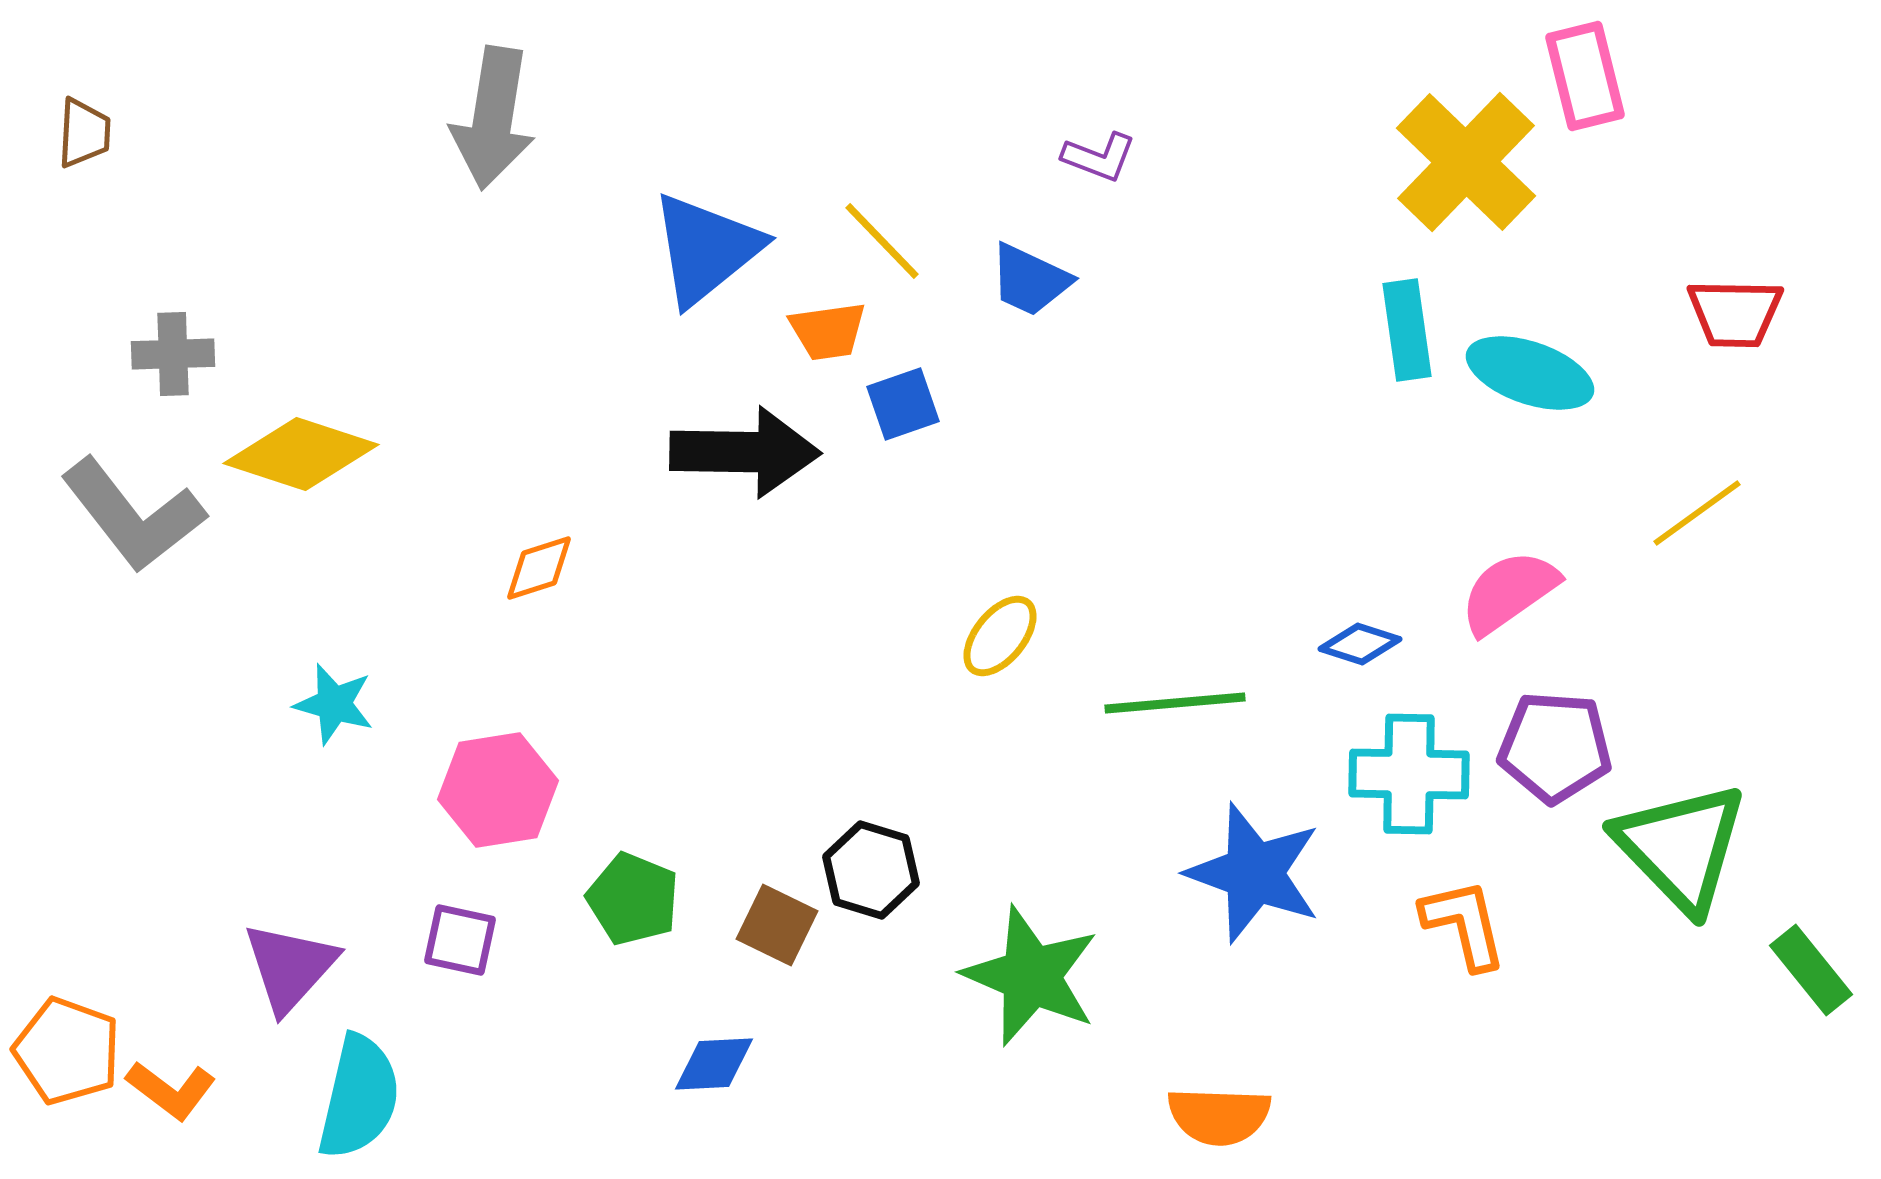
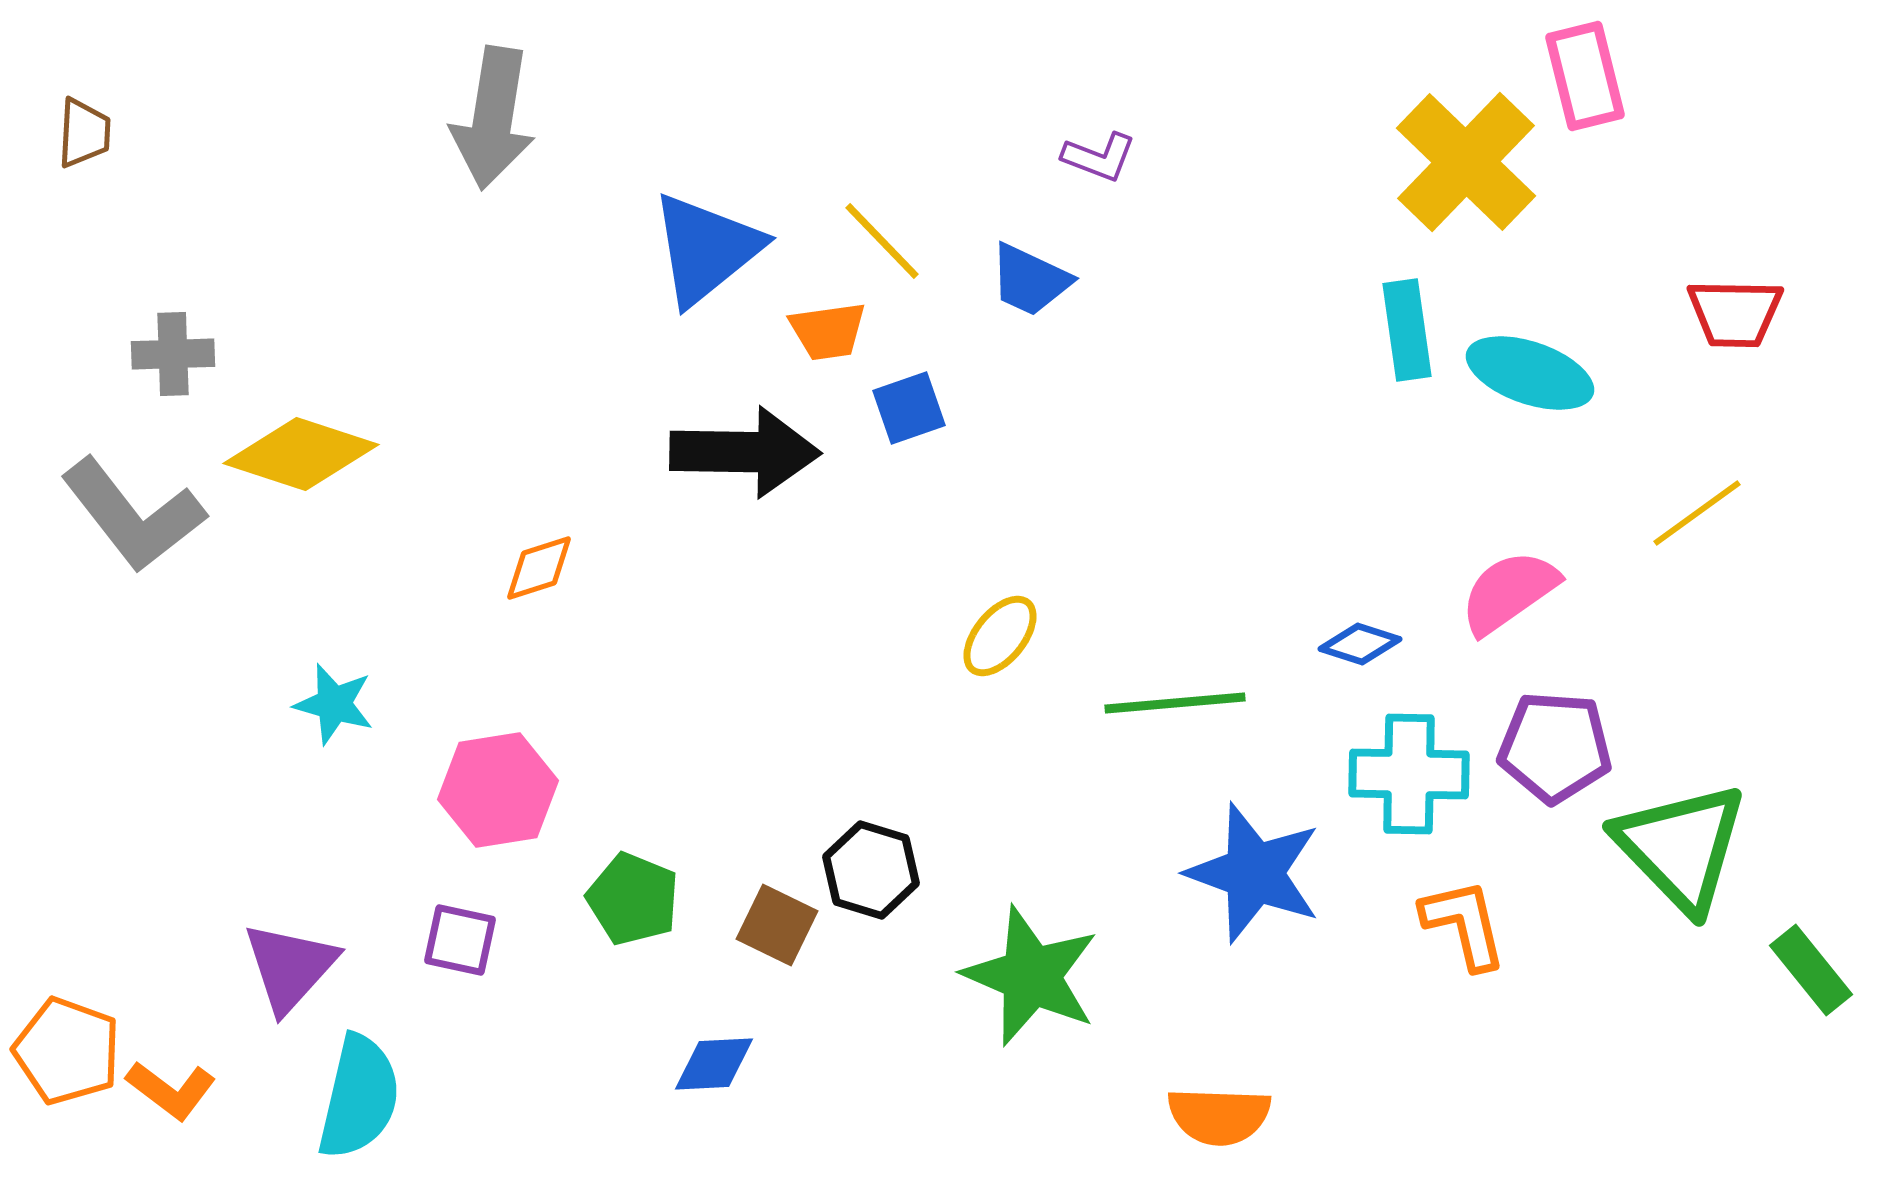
blue square at (903, 404): moved 6 px right, 4 px down
